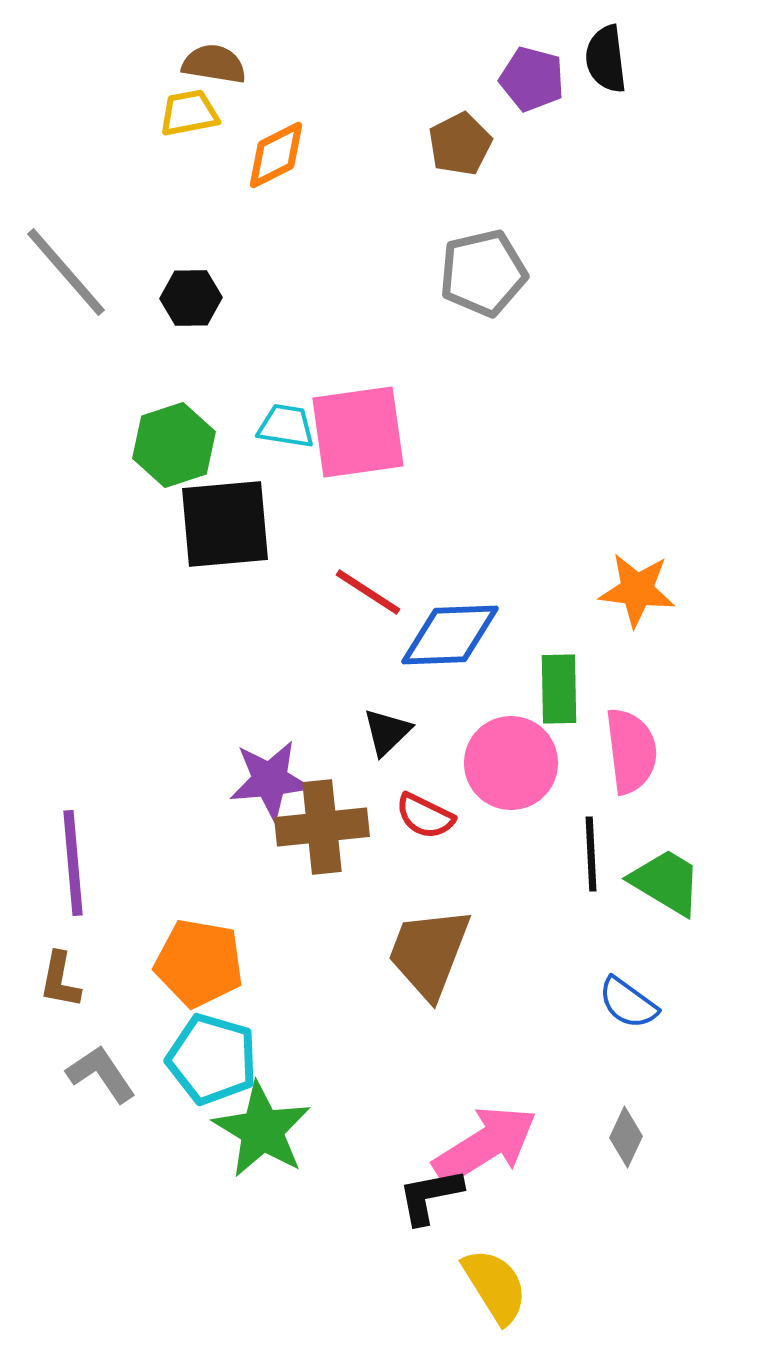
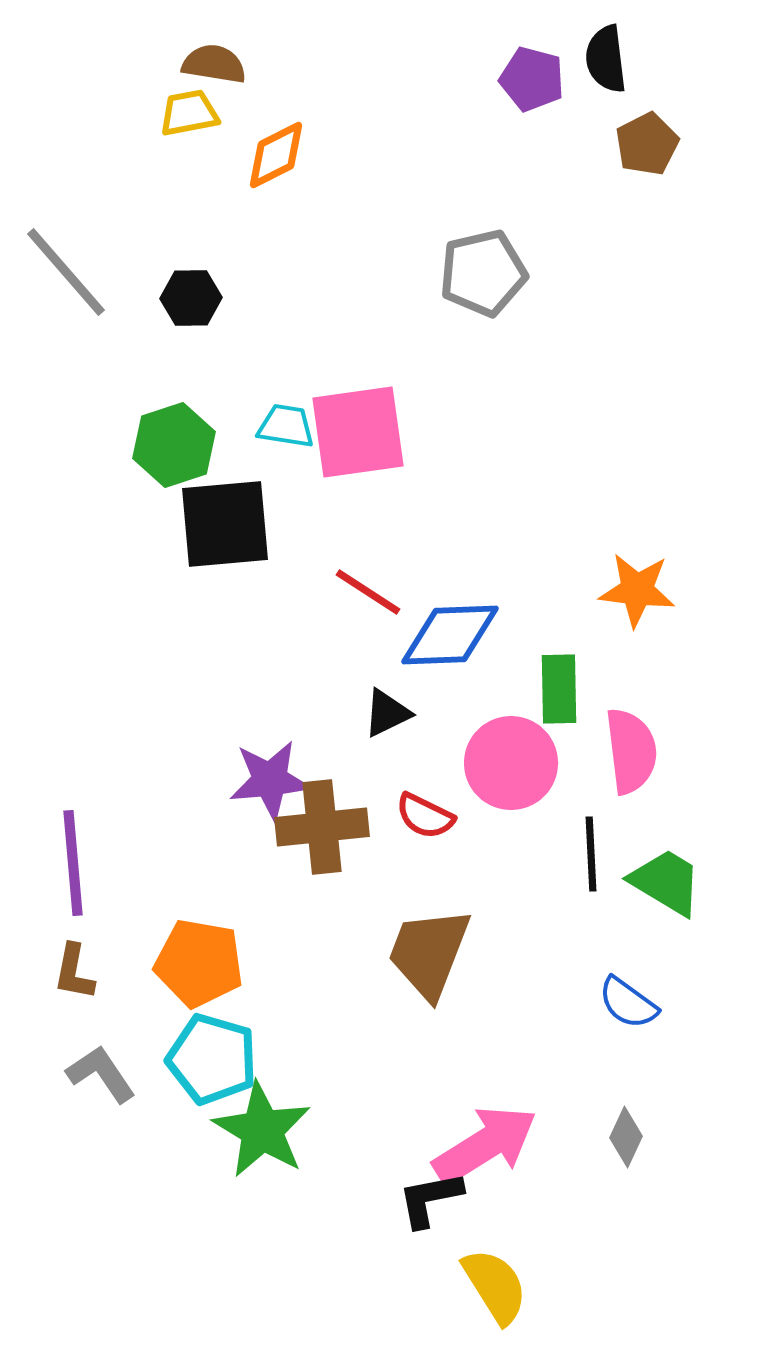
brown pentagon: moved 187 px right
black triangle: moved 19 px up; rotated 18 degrees clockwise
brown L-shape: moved 14 px right, 8 px up
black L-shape: moved 3 px down
